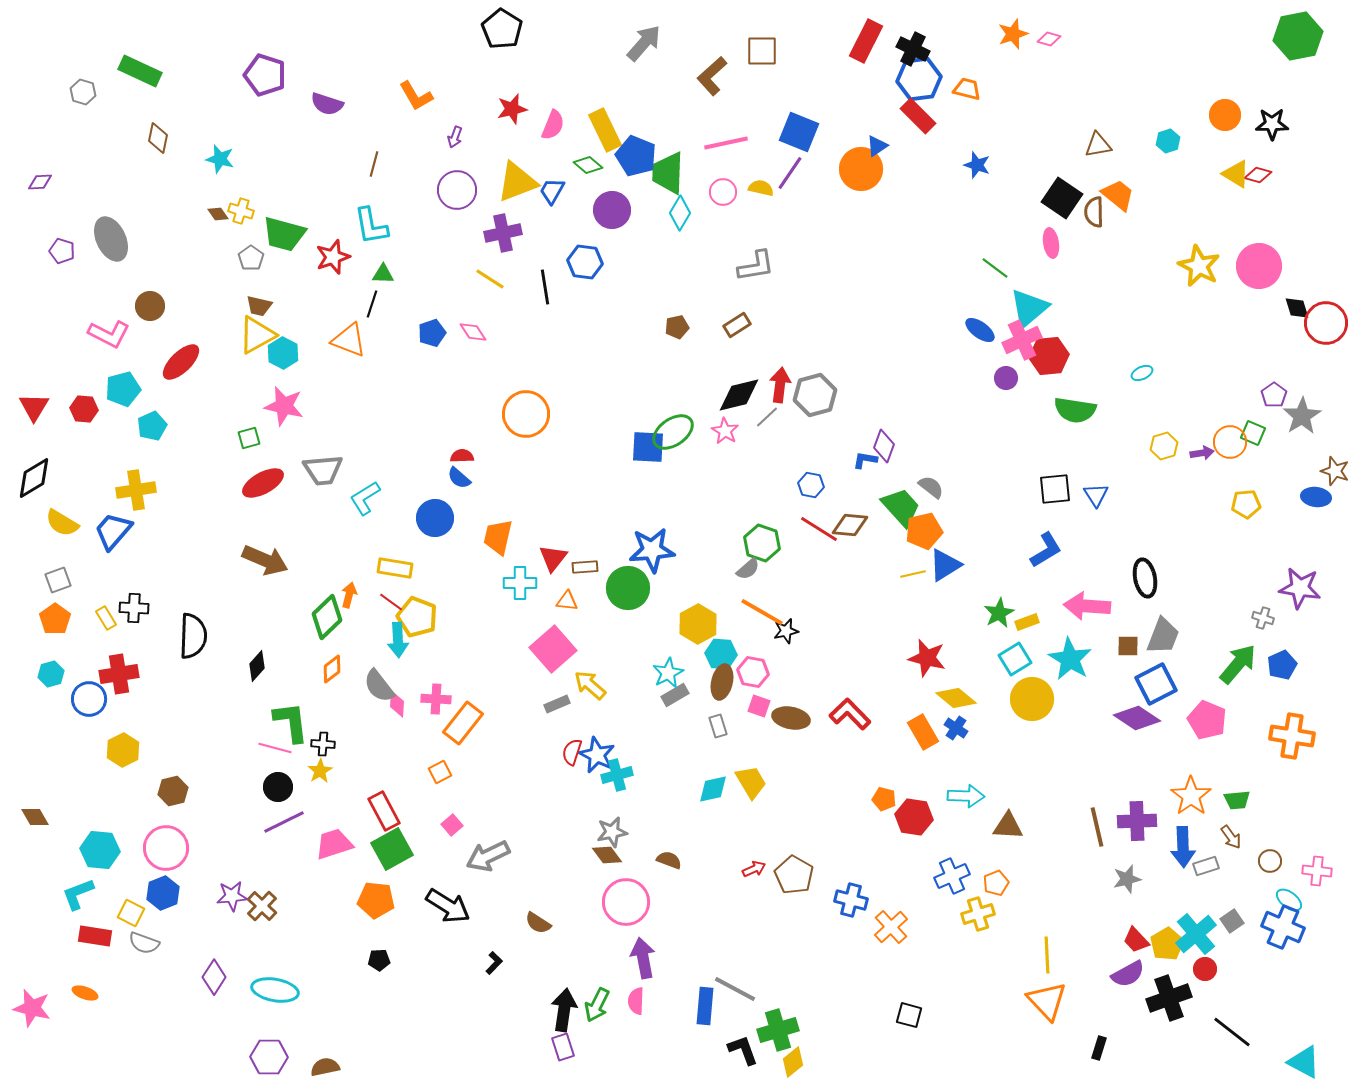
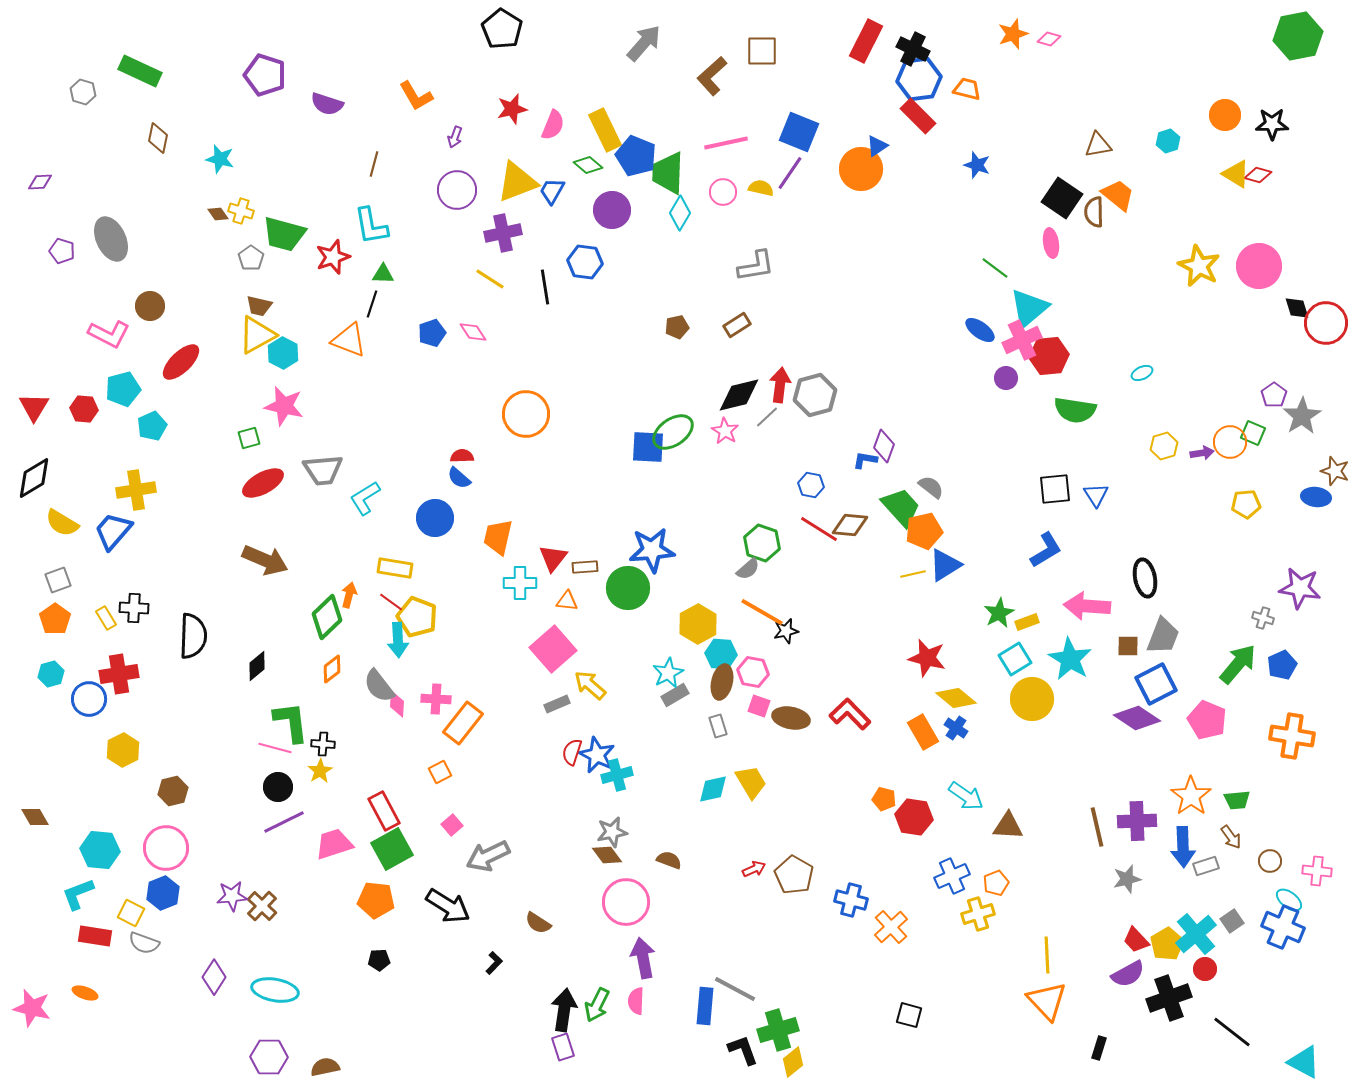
black diamond at (257, 666): rotated 8 degrees clockwise
cyan arrow at (966, 796): rotated 33 degrees clockwise
